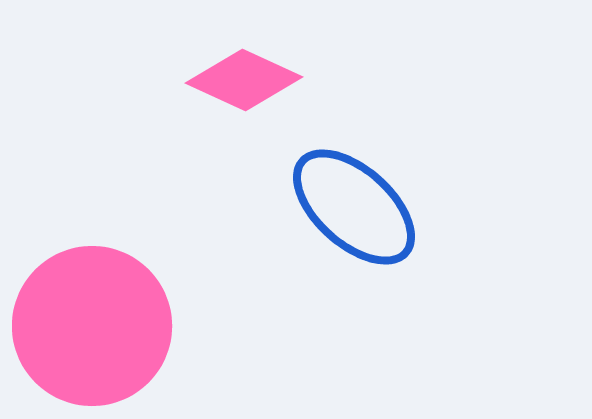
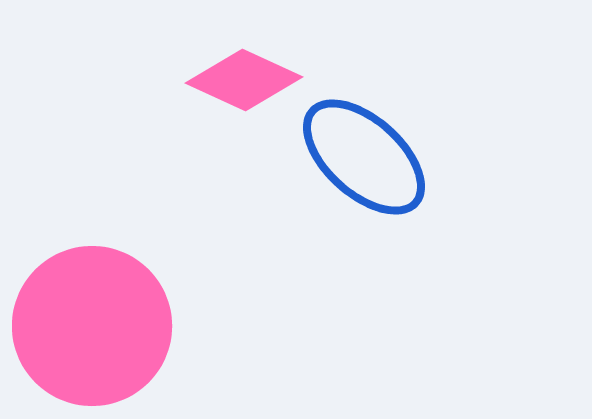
blue ellipse: moved 10 px right, 50 px up
